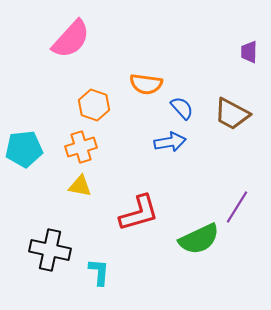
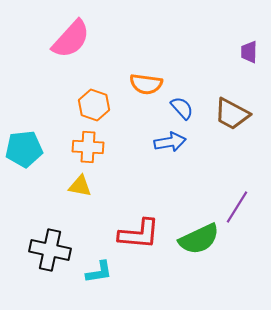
orange cross: moved 7 px right; rotated 20 degrees clockwise
red L-shape: moved 21 px down; rotated 21 degrees clockwise
cyan L-shape: rotated 76 degrees clockwise
